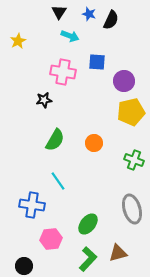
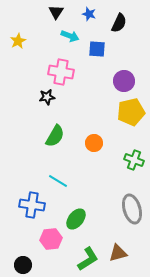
black triangle: moved 3 px left
black semicircle: moved 8 px right, 3 px down
blue square: moved 13 px up
pink cross: moved 2 px left
black star: moved 3 px right, 3 px up
green semicircle: moved 4 px up
cyan line: rotated 24 degrees counterclockwise
green ellipse: moved 12 px left, 5 px up
green L-shape: rotated 15 degrees clockwise
black circle: moved 1 px left, 1 px up
